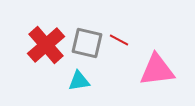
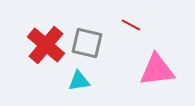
red line: moved 12 px right, 15 px up
red cross: rotated 9 degrees counterclockwise
